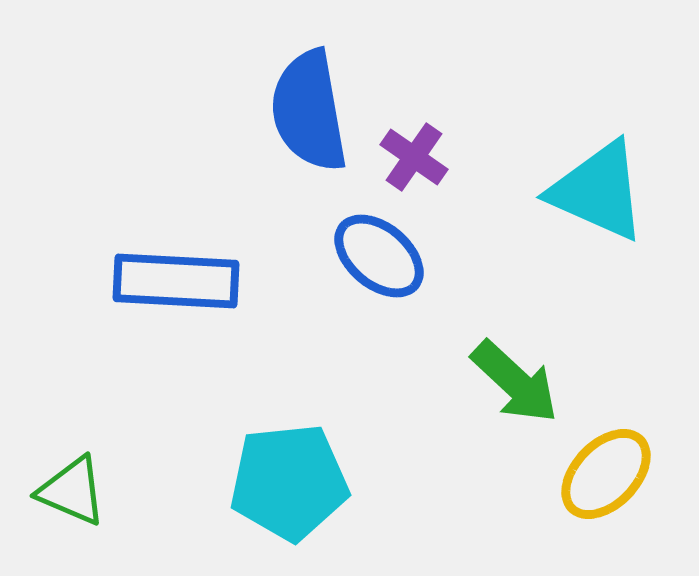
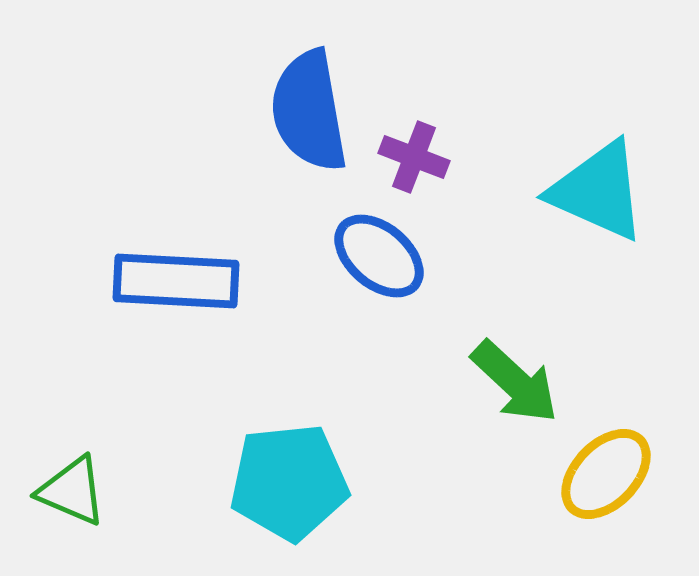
purple cross: rotated 14 degrees counterclockwise
